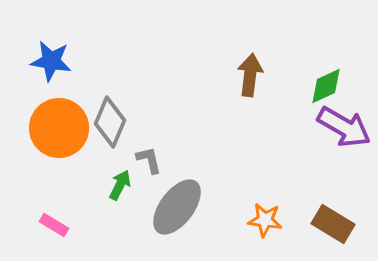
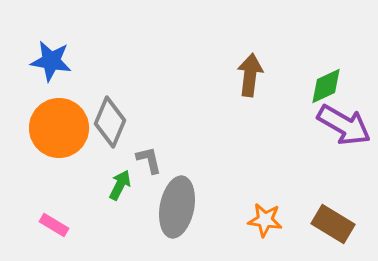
purple arrow: moved 2 px up
gray ellipse: rotated 26 degrees counterclockwise
